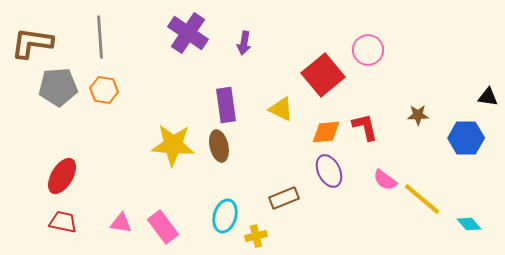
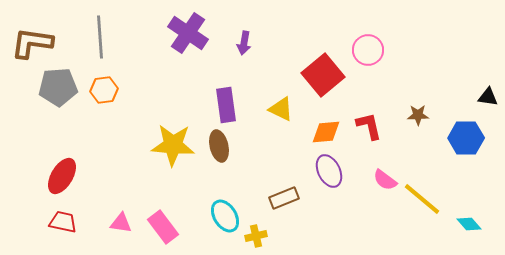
orange hexagon: rotated 16 degrees counterclockwise
red L-shape: moved 4 px right, 1 px up
cyan ellipse: rotated 48 degrees counterclockwise
